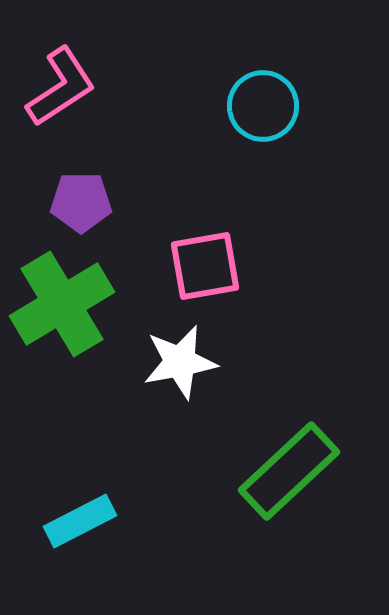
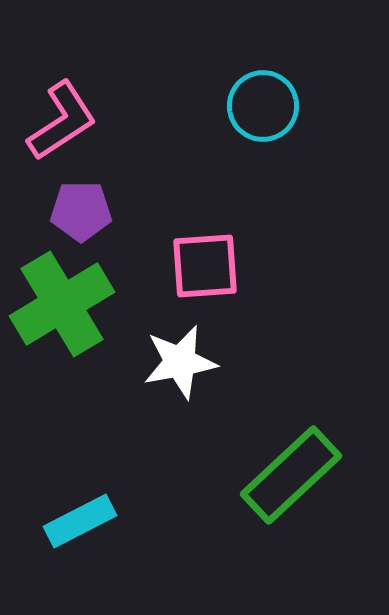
pink L-shape: moved 1 px right, 34 px down
purple pentagon: moved 9 px down
pink square: rotated 6 degrees clockwise
green rectangle: moved 2 px right, 4 px down
